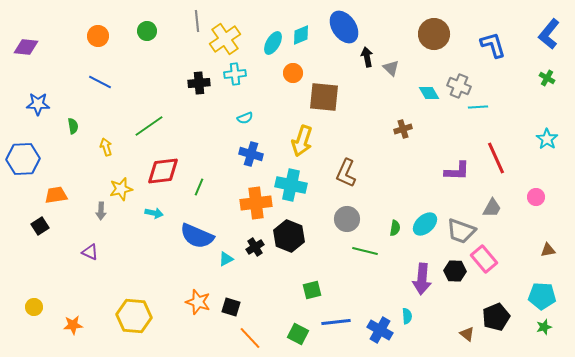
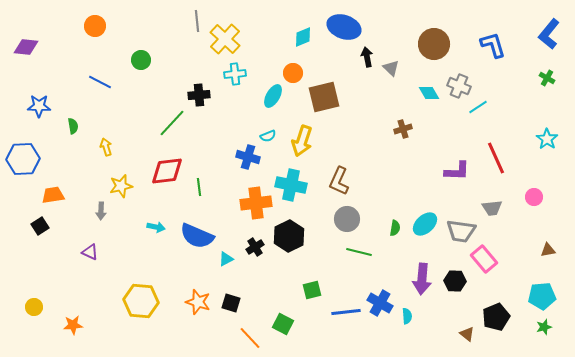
blue ellipse at (344, 27): rotated 36 degrees counterclockwise
green circle at (147, 31): moved 6 px left, 29 px down
brown circle at (434, 34): moved 10 px down
cyan diamond at (301, 35): moved 2 px right, 2 px down
orange circle at (98, 36): moved 3 px left, 10 px up
yellow cross at (225, 39): rotated 12 degrees counterclockwise
cyan ellipse at (273, 43): moved 53 px down
black cross at (199, 83): moved 12 px down
brown square at (324, 97): rotated 20 degrees counterclockwise
blue star at (38, 104): moved 1 px right, 2 px down
cyan line at (478, 107): rotated 30 degrees counterclockwise
cyan semicircle at (245, 118): moved 23 px right, 18 px down
green line at (149, 126): moved 23 px right, 3 px up; rotated 12 degrees counterclockwise
blue cross at (251, 154): moved 3 px left, 3 px down
red diamond at (163, 171): moved 4 px right
brown L-shape at (346, 173): moved 7 px left, 8 px down
green line at (199, 187): rotated 30 degrees counterclockwise
yellow star at (121, 189): moved 3 px up
orange trapezoid at (56, 195): moved 3 px left
pink circle at (536, 197): moved 2 px left
gray trapezoid at (492, 208): rotated 55 degrees clockwise
cyan arrow at (154, 213): moved 2 px right, 14 px down
gray trapezoid at (461, 231): rotated 12 degrees counterclockwise
black hexagon at (289, 236): rotated 12 degrees clockwise
green line at (365, 251): moved 6 px left, 1 px down
black hexagon at (455, 271): moved 10 px down
cyan pentagon at (542, 296): rotated 8 degrees counterclockwise
black square at (231, 307): moved 4 px up
yellow hexagon at (134, 316): moved 7 px right, 15 px up
blue line at (336, 322): moved 10 px right, 10 px up
blue cross at (380, 330): moved 27 px up
green square at (298, 334): moved 15 px left, 10 px up
